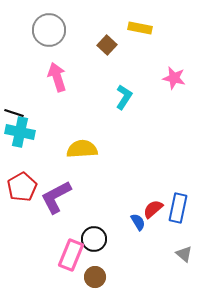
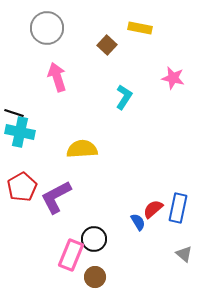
gray circle: moved 2 px left, 2 px up
pink star: moved 1 px left
